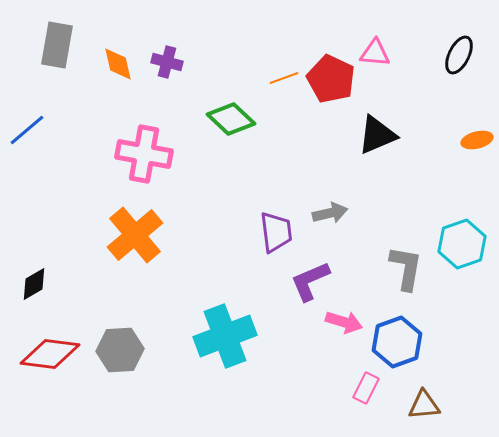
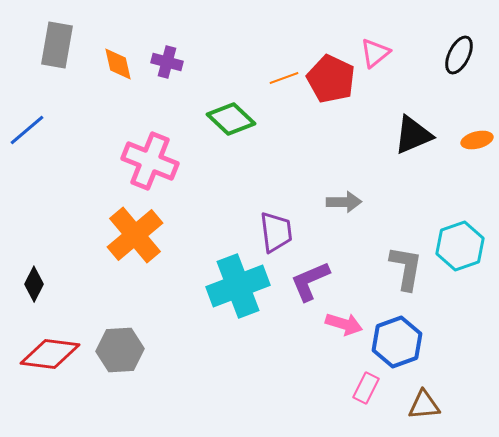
pink triangle: rotated 44 degrees counterclockwise
black triangle: moved 36 px right
pink cross: moved 6 px right, 7 px down; rotated 12 degrees clockwise
gray arrow: moved 14 px right, 11 px up; rotated 12 degrees clockwise
cyan hexagon: moved 2 px left, 2 px down
black diamond: rotated 32 degrees counterclockwise
pink arrow: moved 2 px down
cyan cross: moved 13 px right, 50 px up
